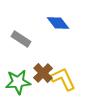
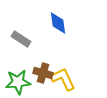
blue diamond: rotated 30 degrees clockwise
brown cross: rotated 30 degrees counterclockwise
